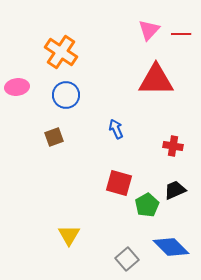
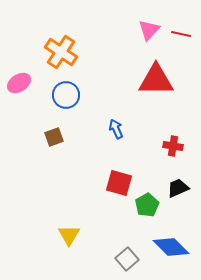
red line: rotated 12 degrees clockwise
pink ellipse: moved 2 px right, 4 px up; rotated 25 degrees counterclockwise
black trapezoid: moved 3 px right, 2 px up
